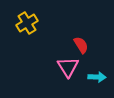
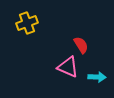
yellow cross: rotated 10 degrees clockwise
pink triangle: rotated 35 degrees counterclockwise
